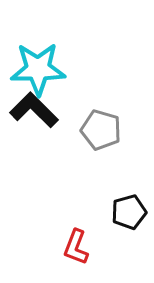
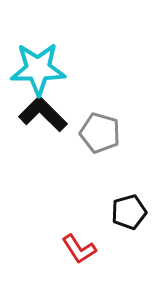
black L-shape: moved 9 px right, 4 px down
gray pentagon: moved 1 px left, 3 px down
red L-shape: moved 3 px right, 2 px down; rotated 54 degrees counterclockwise
